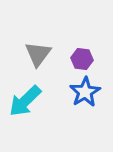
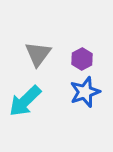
purple hexagon: rotated 25 degrees clockwise
blue star: rotated 12 degrees clockwise
